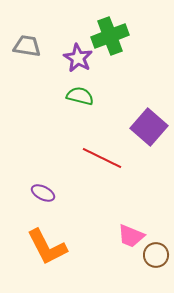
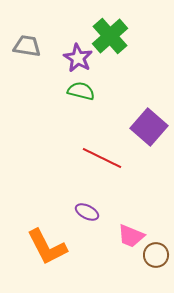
green cross: rotated 21 degrees counterclockwise
green semicircle: moved 1 px right, 5 px up
purple ellipse: moved 44 px right, 19 px down
